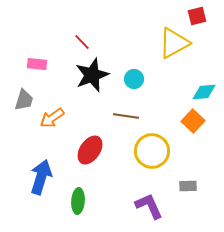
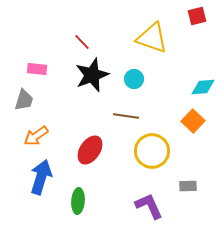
yellow triangle: moved 22 px left, 5 px up; rotated 48 degrees clockwise
pink rectangle: moved 5 px down
cyan diamond: moved 1 px left, 5 px up
orange arrow: moved 16 px left, 18 px down
